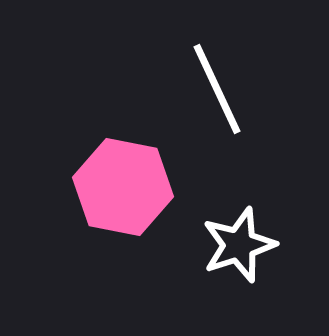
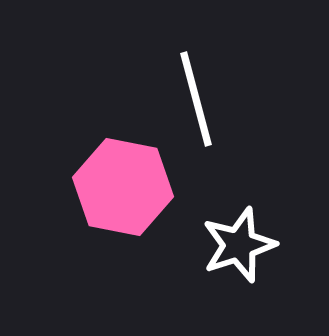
white line: moved 21 px left, 10 px down; rotated 10 degrees clockwise
